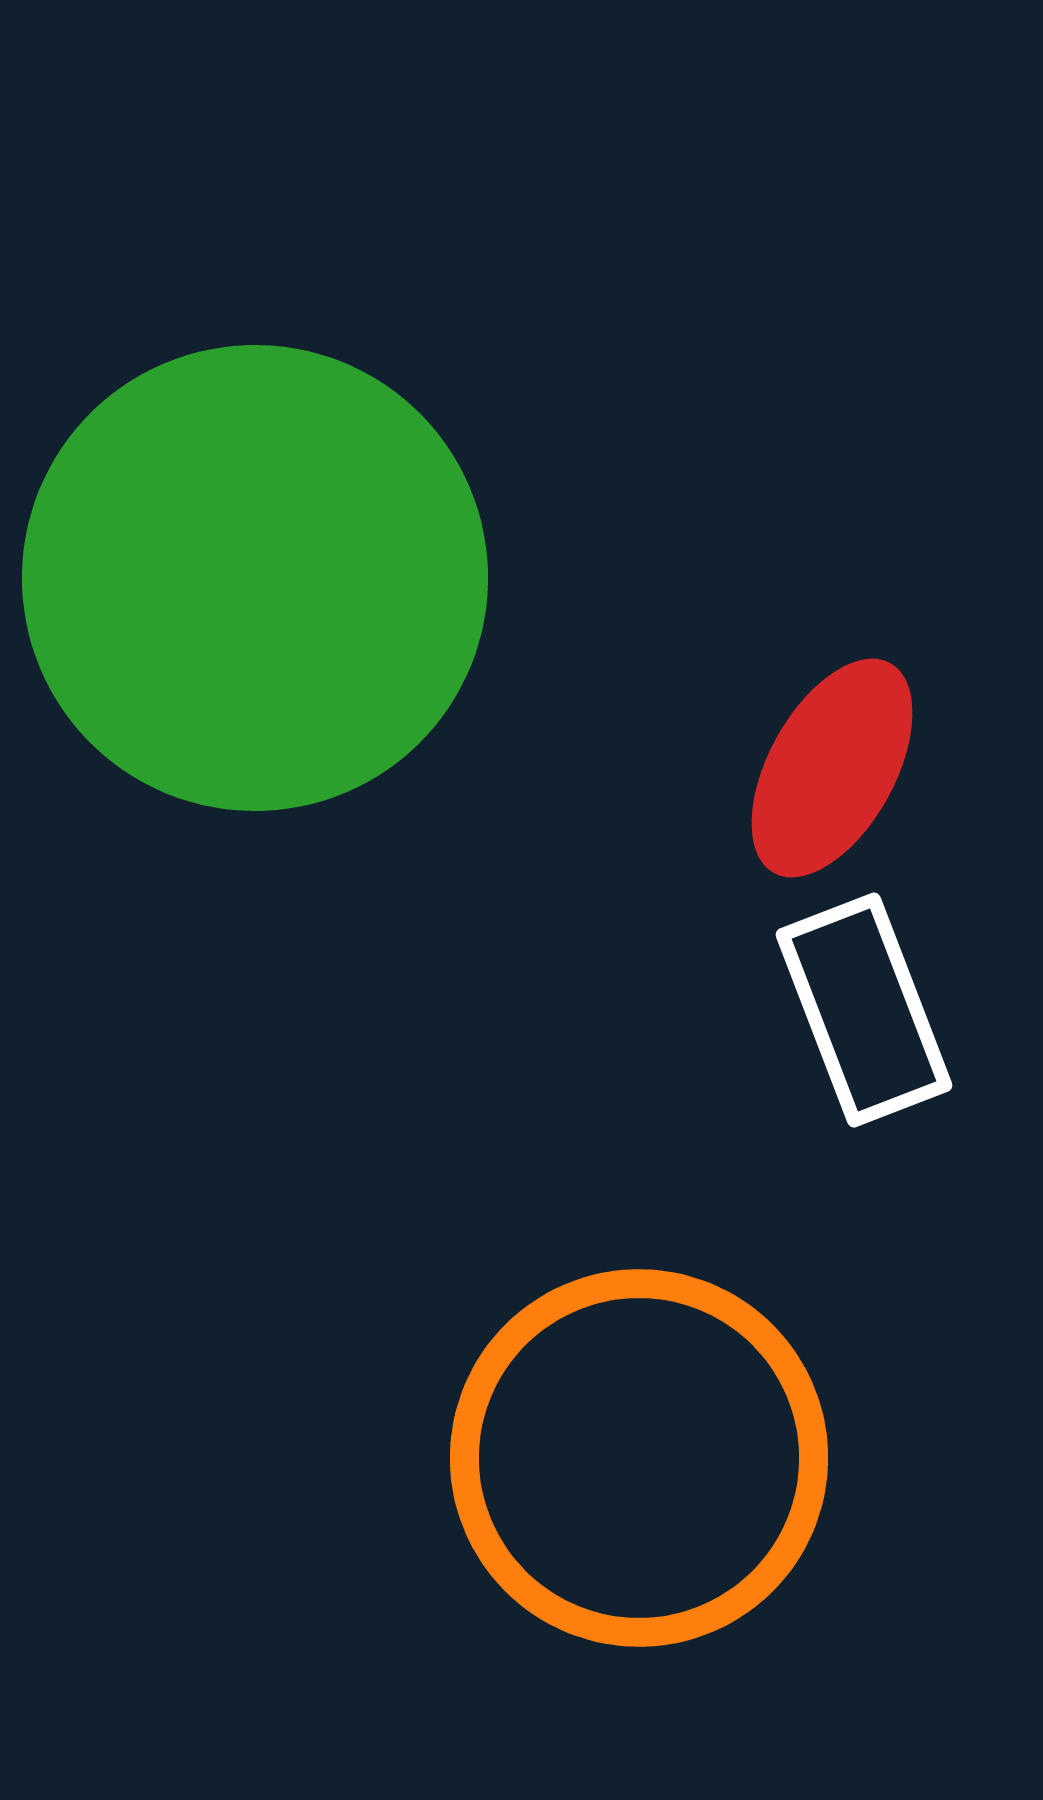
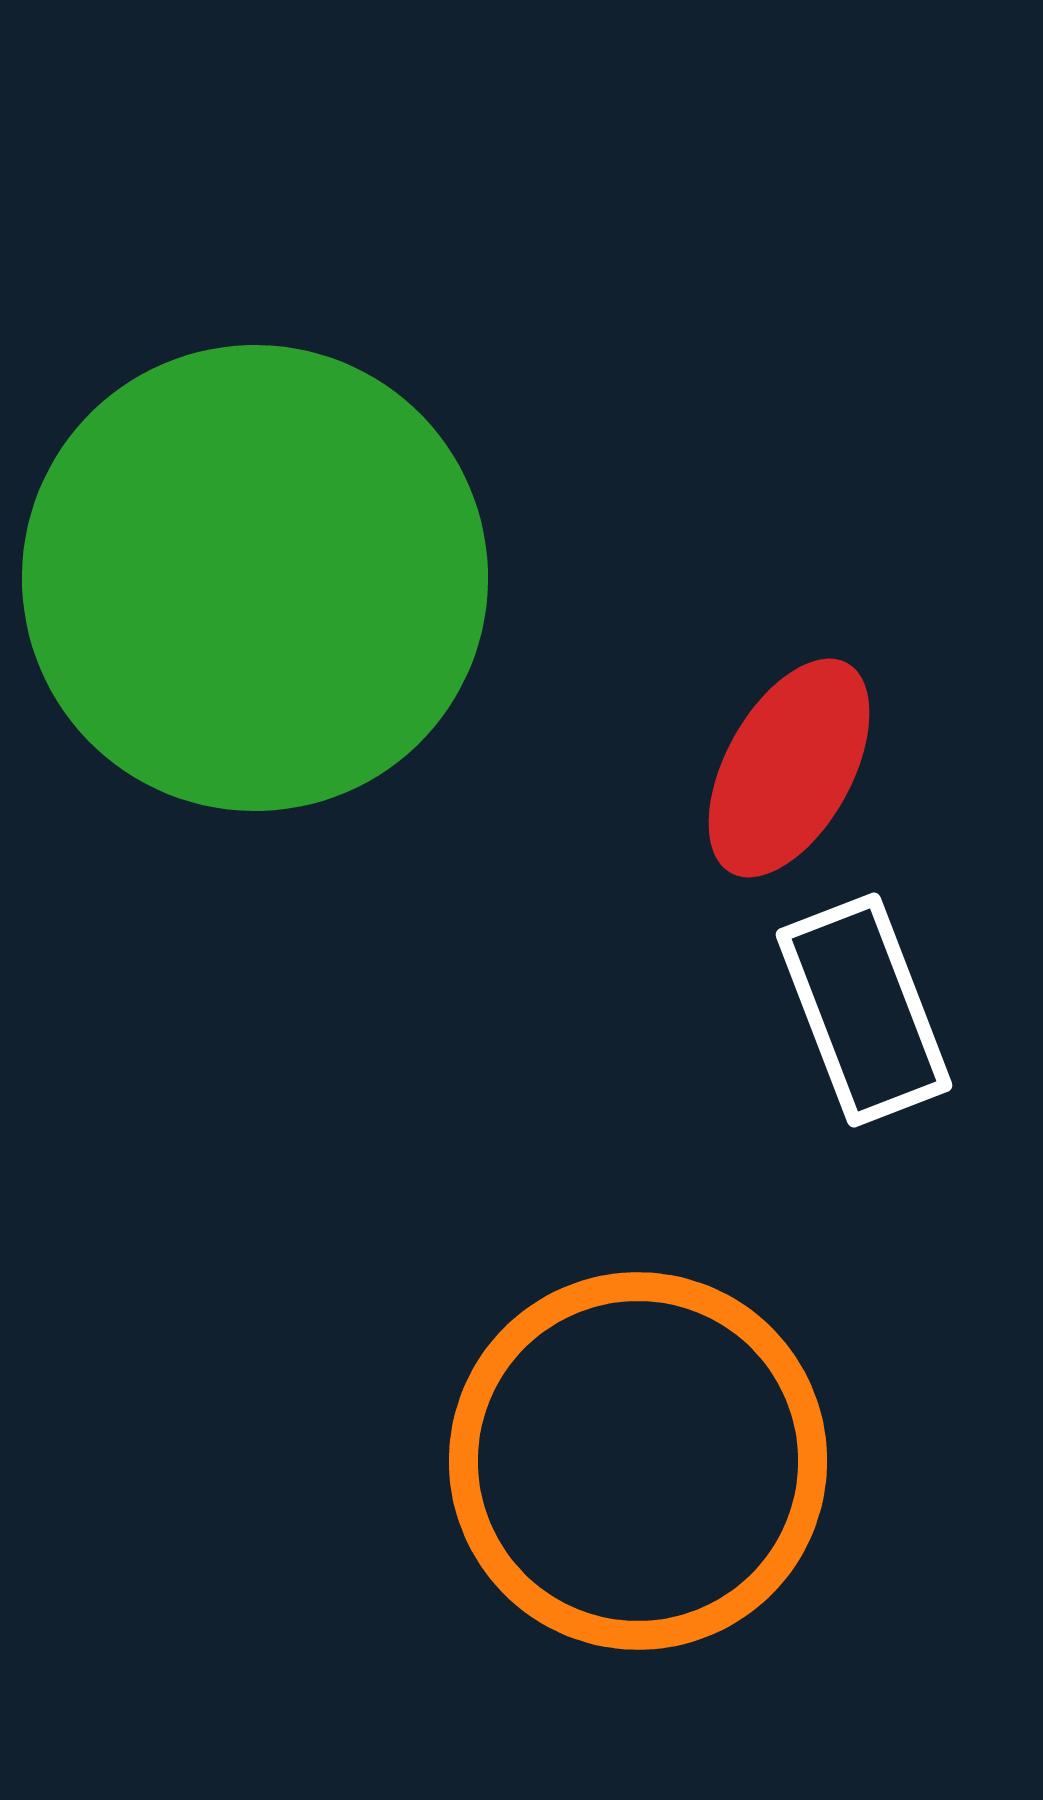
red ellipse: moved 43 px left
orange circle: moved 1 px left, 3 px down
